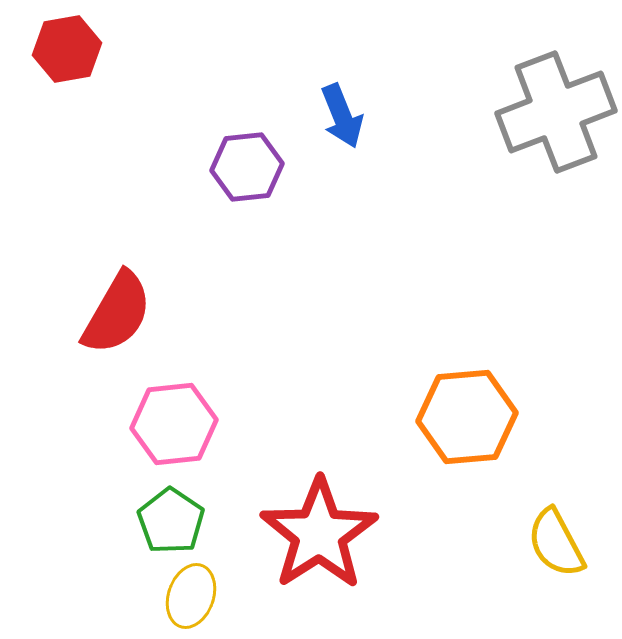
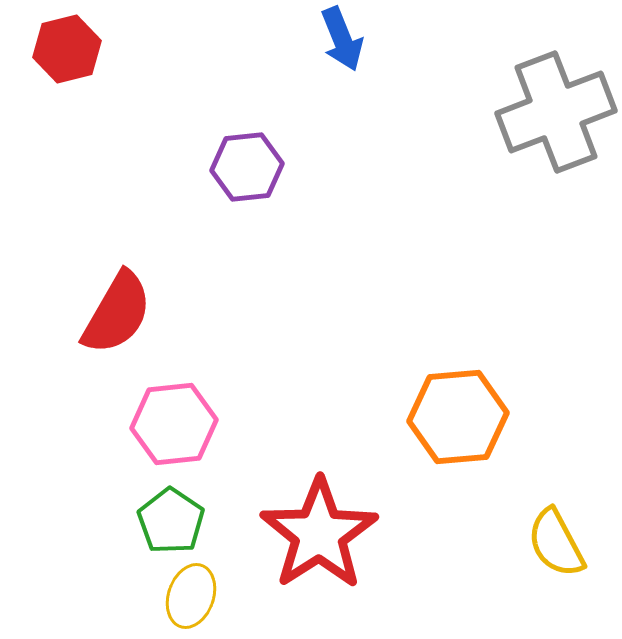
red hexagon: rotated 4 degrees counterclockwise
blue arrow: moved 77 px up
orange hexagon: moved 9 px left
